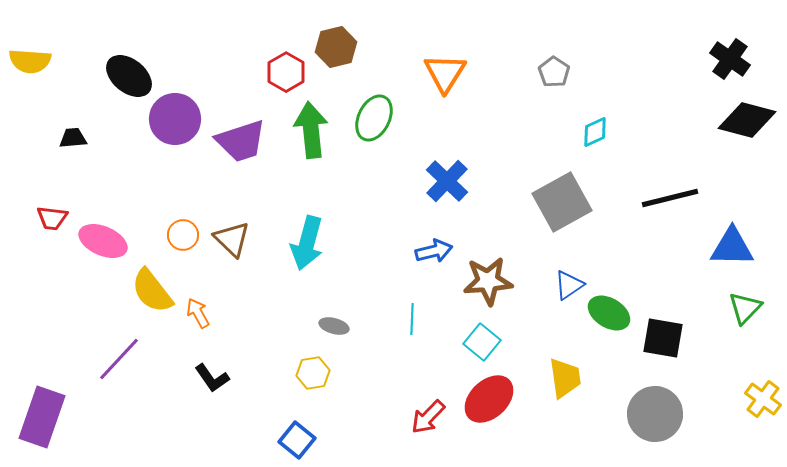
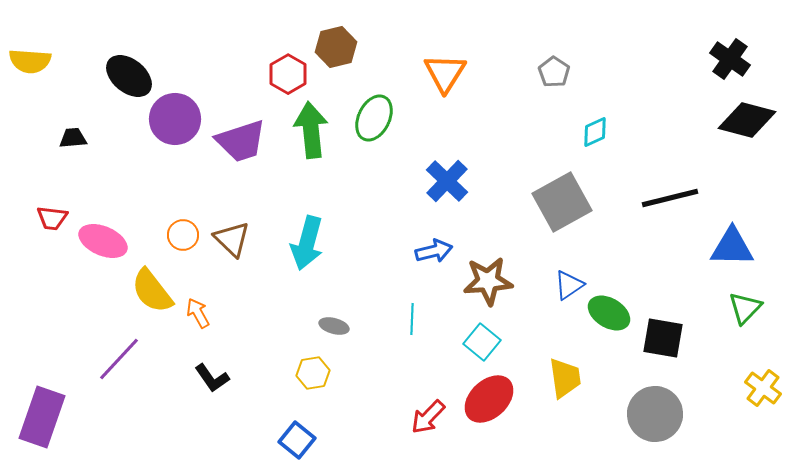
red hexagon at (286, 72): moved 2 px right, 2 px down
yellow cross at (763, 399): moved 11 px up
